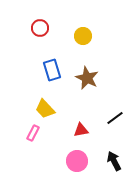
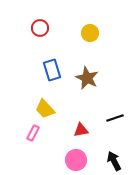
yellow circle: moved 7 px right, 3 px up
black line: rotated 18 degrees clockwise
pink circle: moved 1 px left, 1 px up
